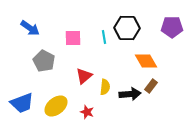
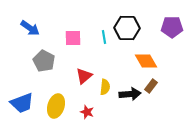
yellow ellipse: rotated 35 degrees counterclockwise
